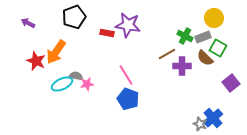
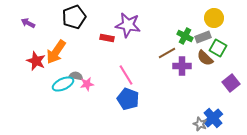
red rectangle: moved 5 px down
brown line: moved 1 px up
cyan ellipse: moved 1 px right
